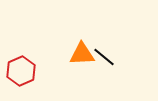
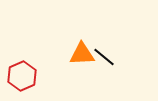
red hexagon: moved 1 px right, 5 px down
